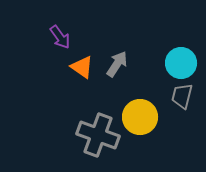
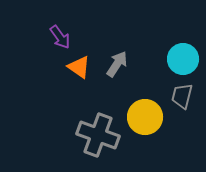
cyan circle: moved 2 px right, 4 px up
orange triangle: moved 3 px left
yellow circle: moved 5 px right
